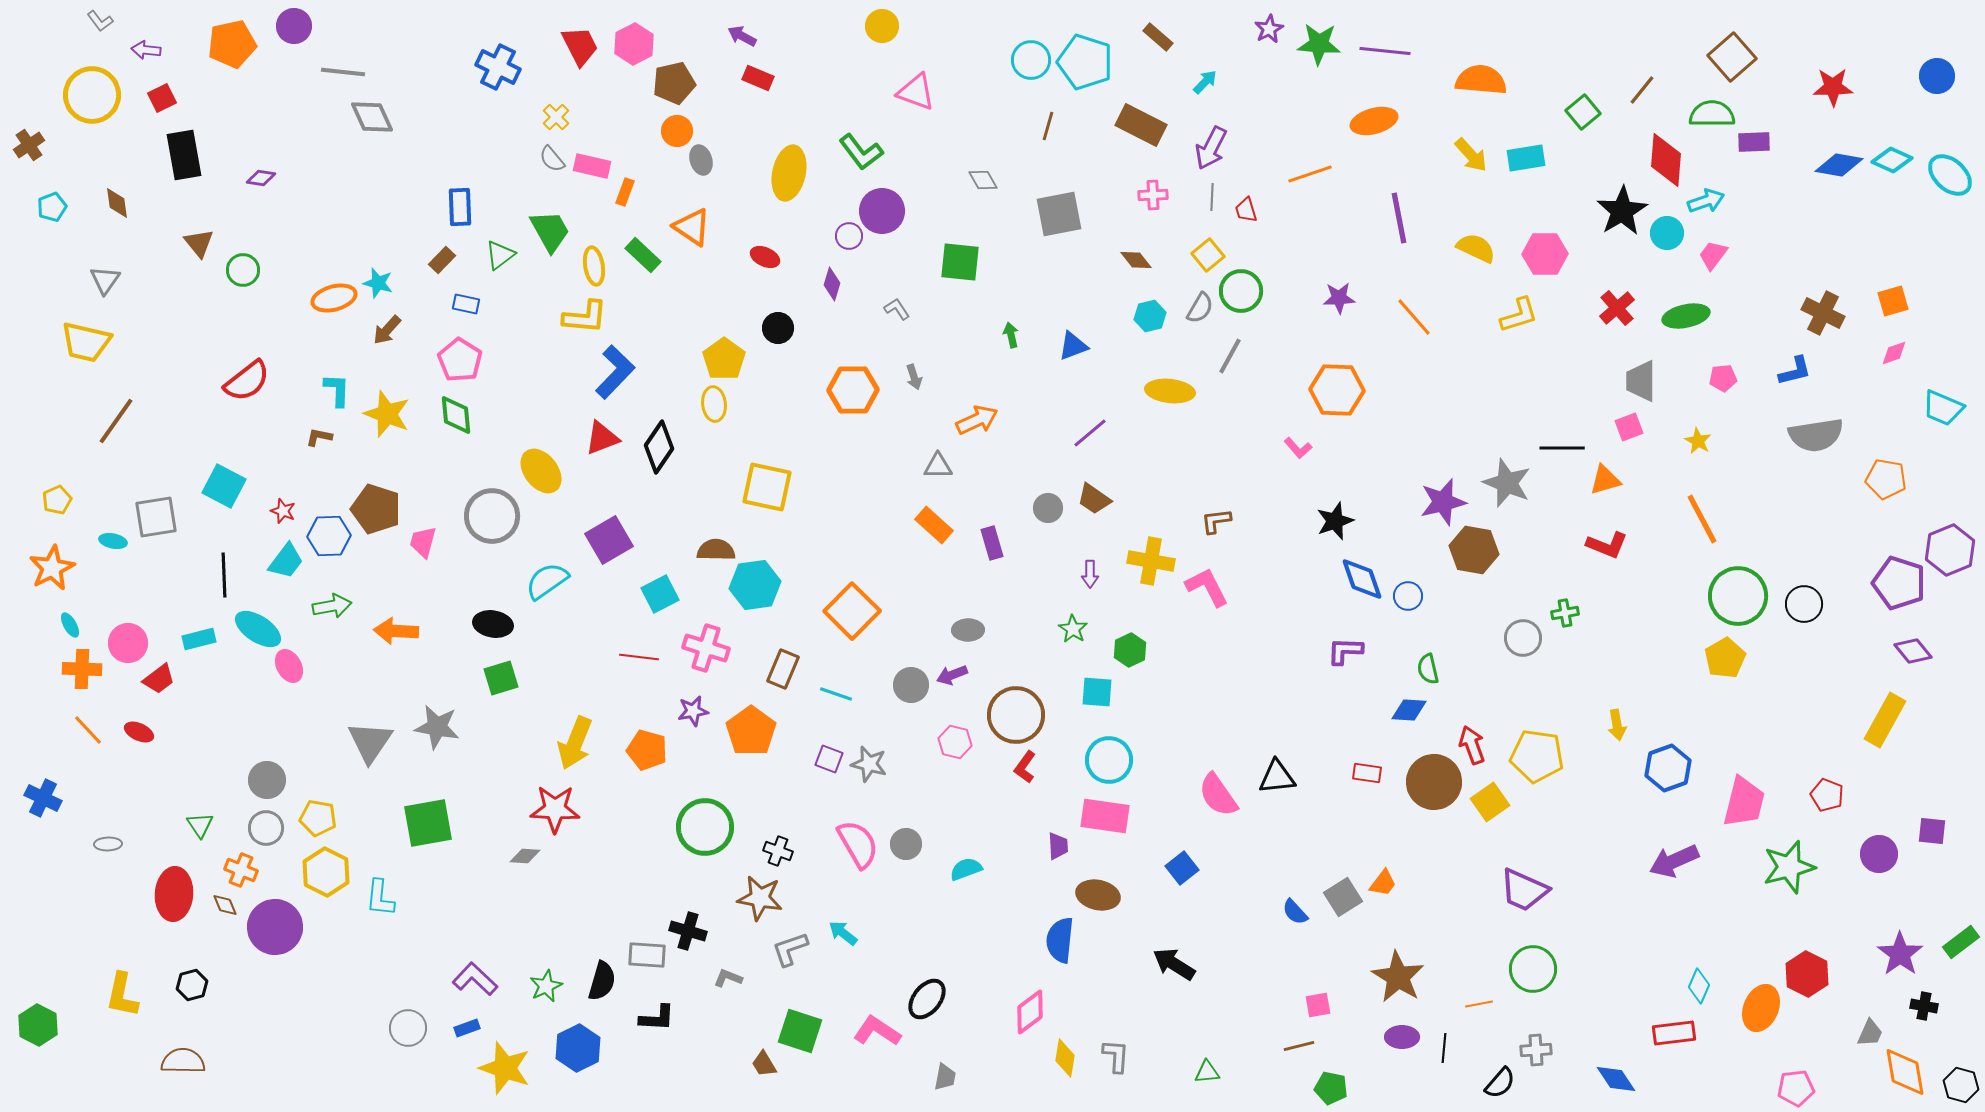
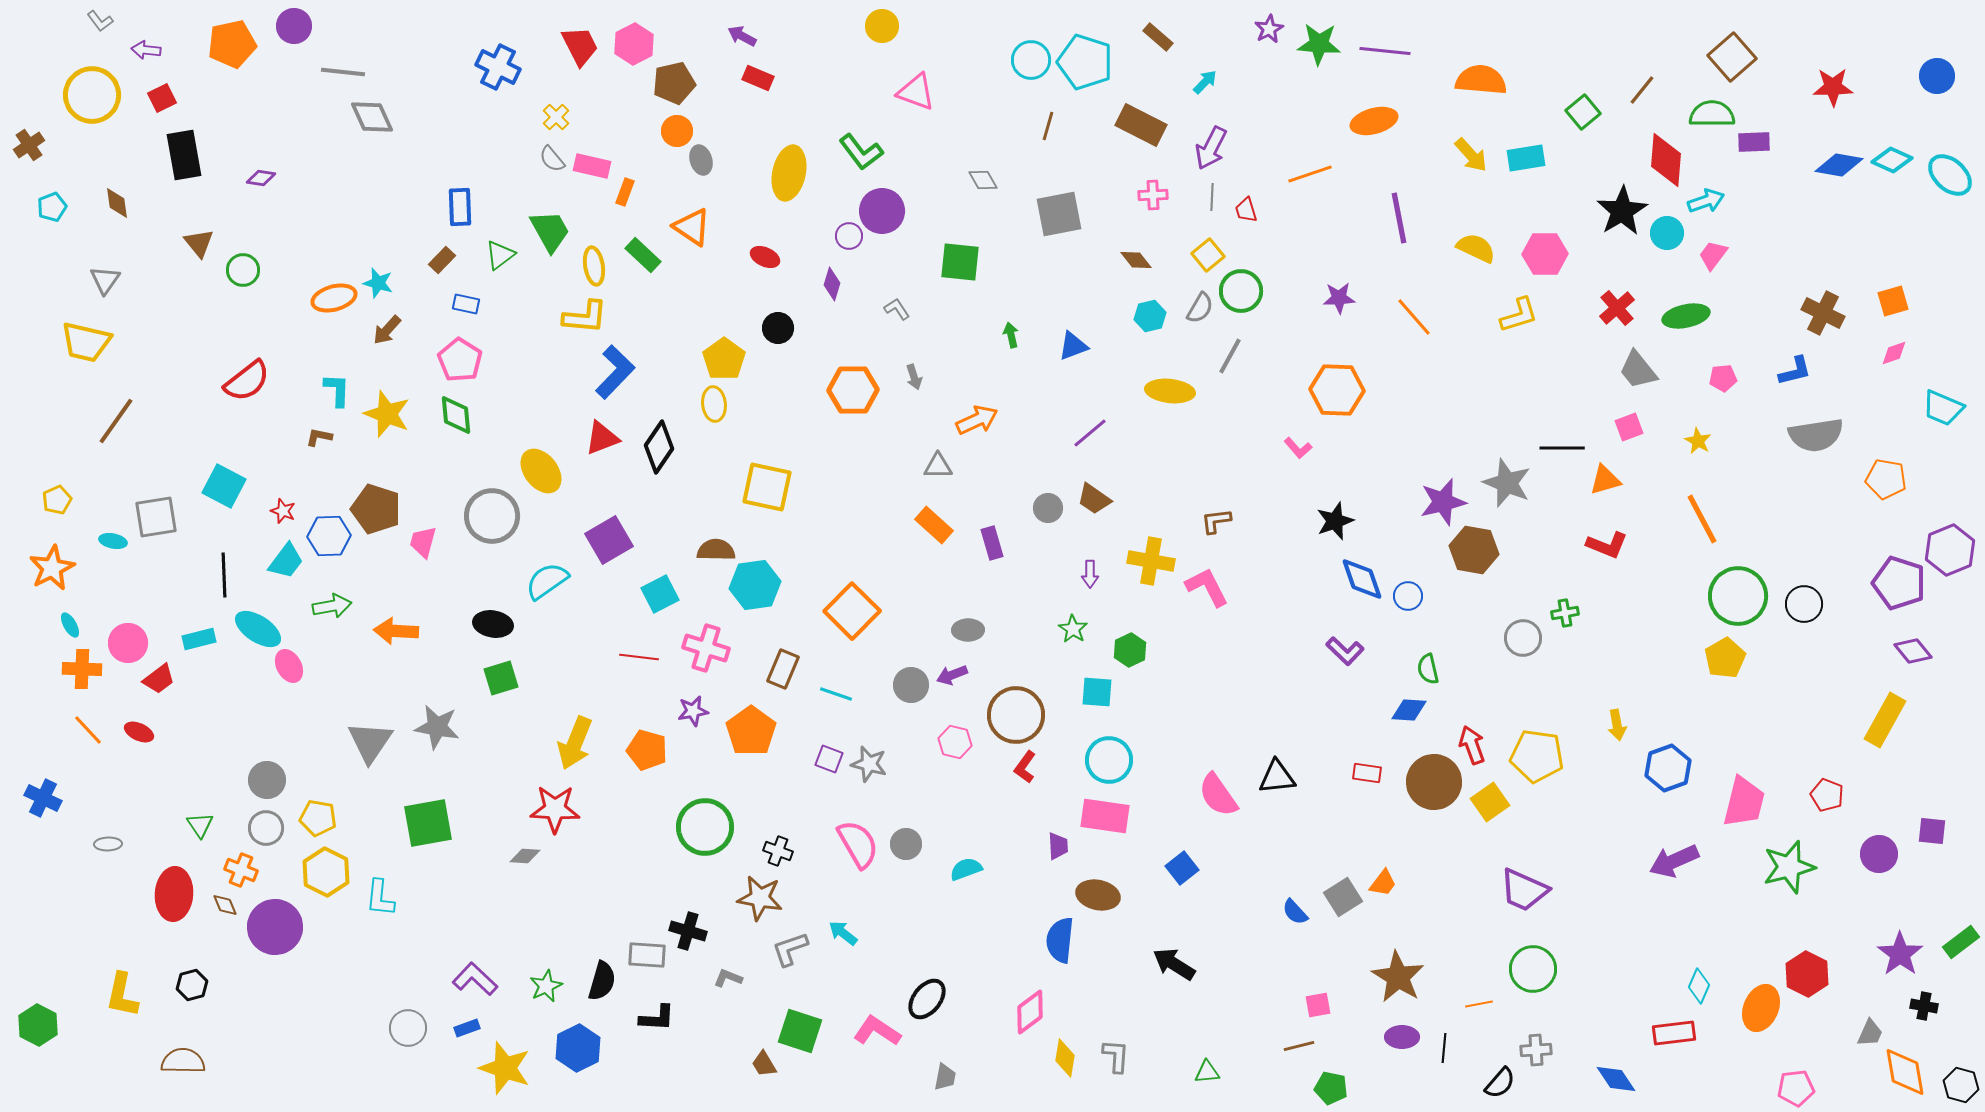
gray trapezoid at (1641, 381): moved 3 px left, 11 px up; rotated 39 degrees counterclockwise
purple L-shape at (1345, 651): rotated 138 degrees counterclockwise
